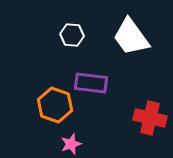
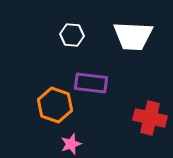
white trapezoid: moved 2 px right, 1 px up; rotated 51 degrees counterclockwise
